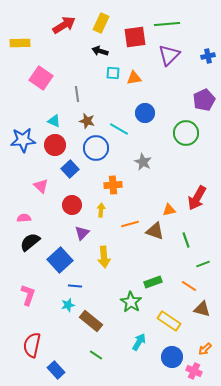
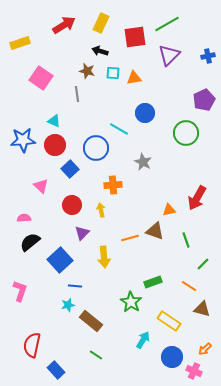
green line at (167, 24): rotated 25 degrees counterclockwise
yellow rectangle at (20, 43): rotated 18 degrees counterclockwise
brown star at (87, 121): moved 50 px up
yellow arrow at (101, 210): rotated 16 degrees counterclockwise
orange line at (130, 224): moved 14 px down
green line at (203, 264): rotated 24 degrees counterclockwise
pink L-shape at (28, 295): moved 8 px left, 4 px up
cyan arrow at (139, 342): moved 4 px right, 2 px up
